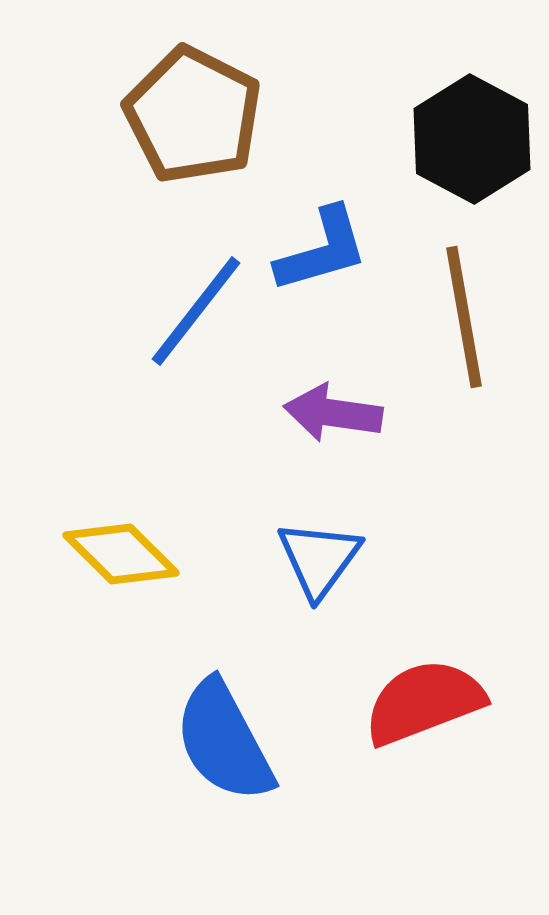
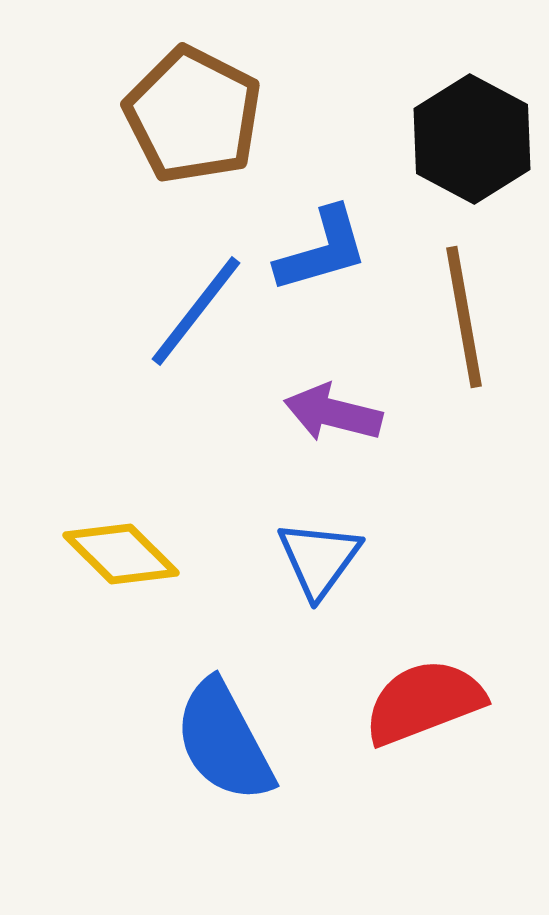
purple arrow: rotated 6 degrees clockwise
